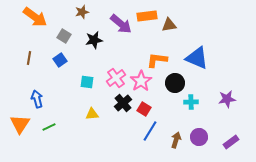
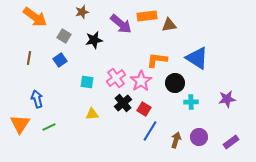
blue triangle: rotated 10 degrees clockwise
